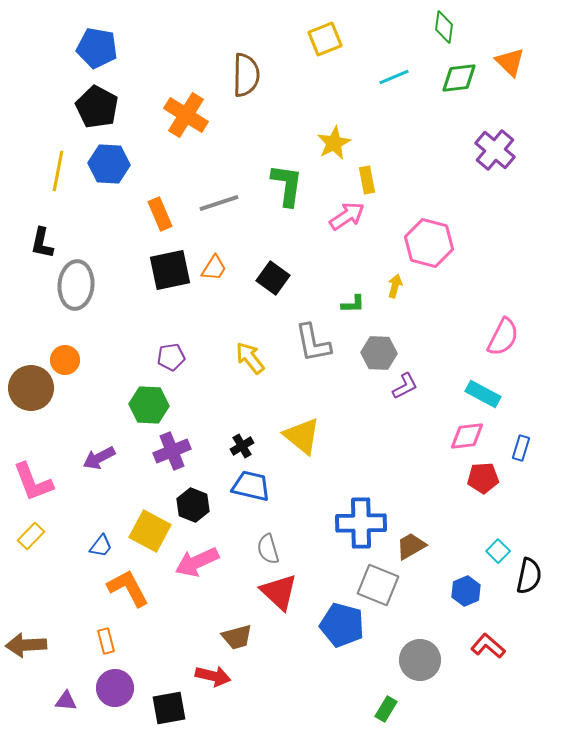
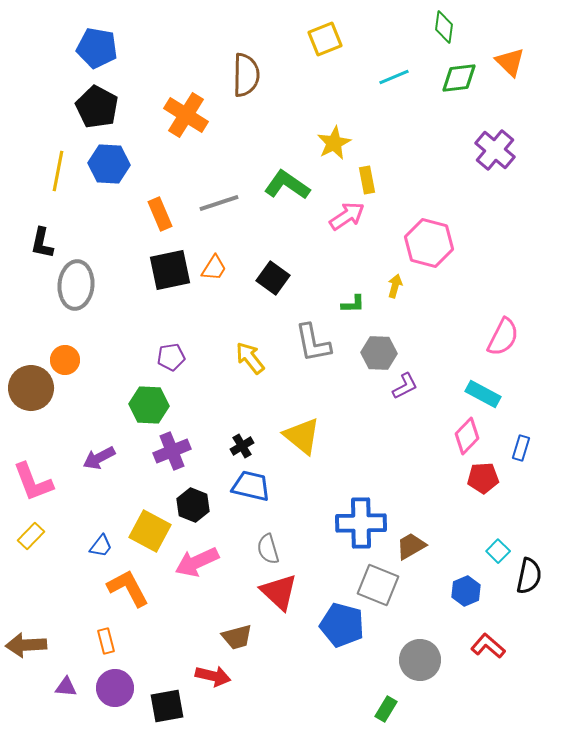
green L-shape at (287, 185): rotated 63 degrees counterclockwise
pink diamond at (467, 436): rotated 39 degrees counterclockwise
purple triangle at (66, 701): moved 14 px up
black square at (169, 708): moved 2 px left, 2 px up
